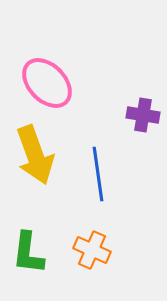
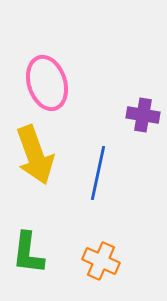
pink ellipse: rotated 26 degrees clockwise
blue line: moved 1 px up; rotated 20 degrees clockwise
orange cross: moved 9 px right, 11 px down
